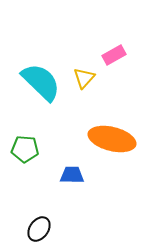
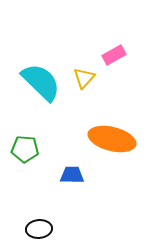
black ellipse: rotated 50 degrees clockwise
